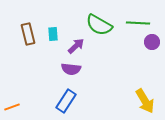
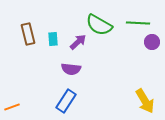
cyan rectangle: moved 5 px down
purple arrow: moved 2 px right, 4 px up
